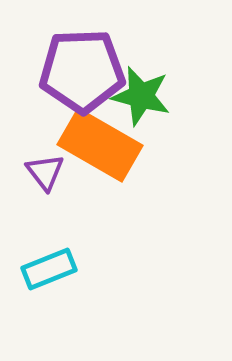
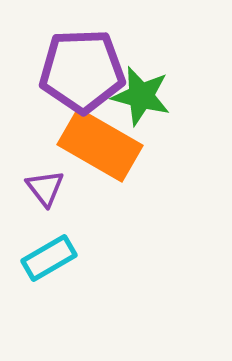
purple triangle: moved 16 px down
cyan rectangle: moved 11 px up; rotated 8 degrees counterclockwise
